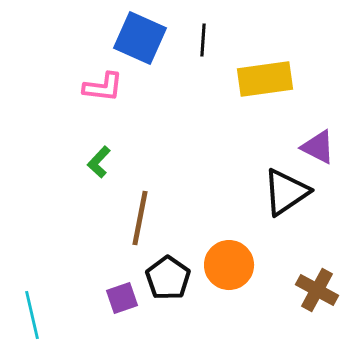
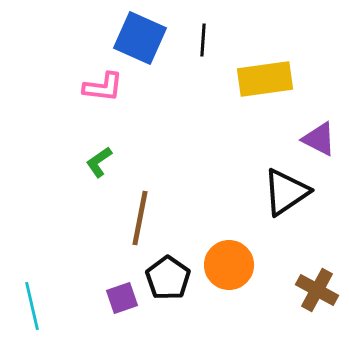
purple triangle: moved 1 px right, 8 px up
green L-shape: rotated 12 degrees clockwise
cyan line: moved 9 px up
